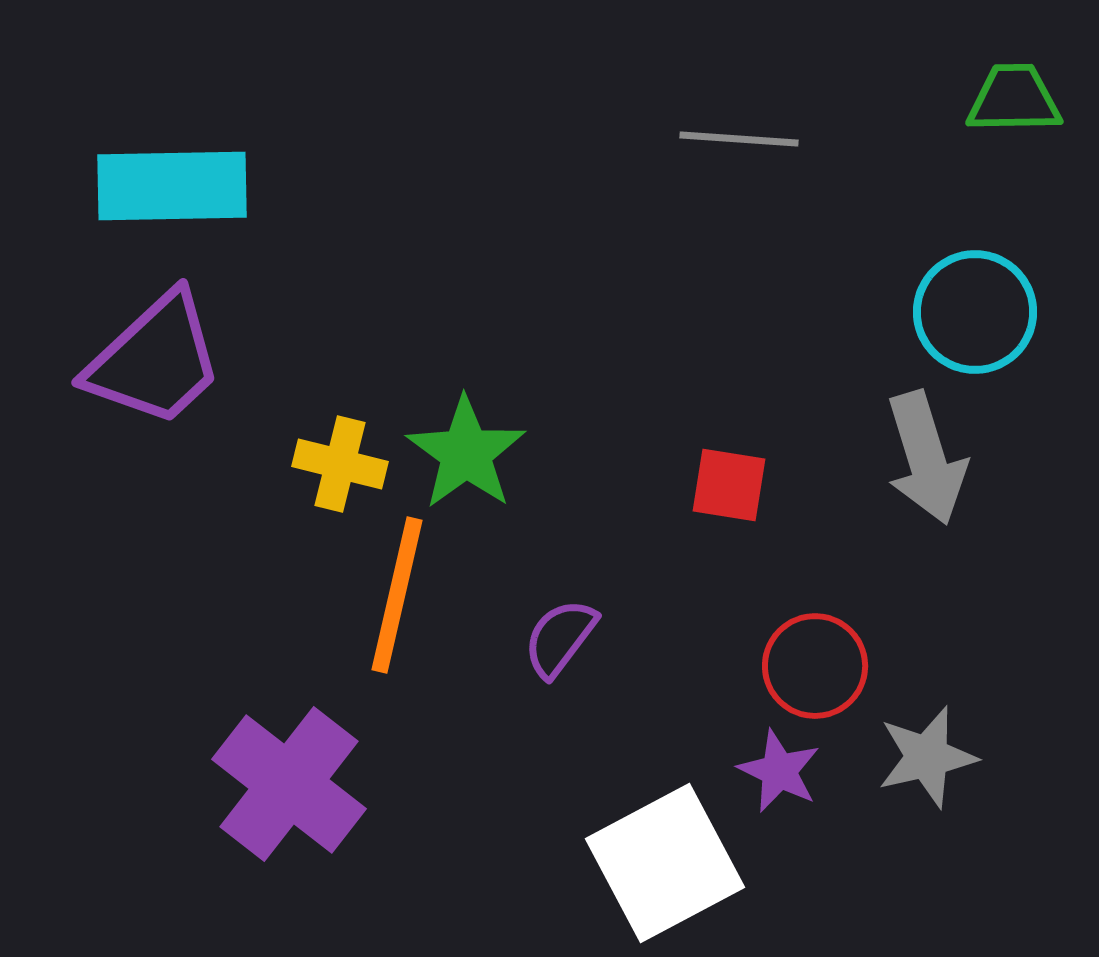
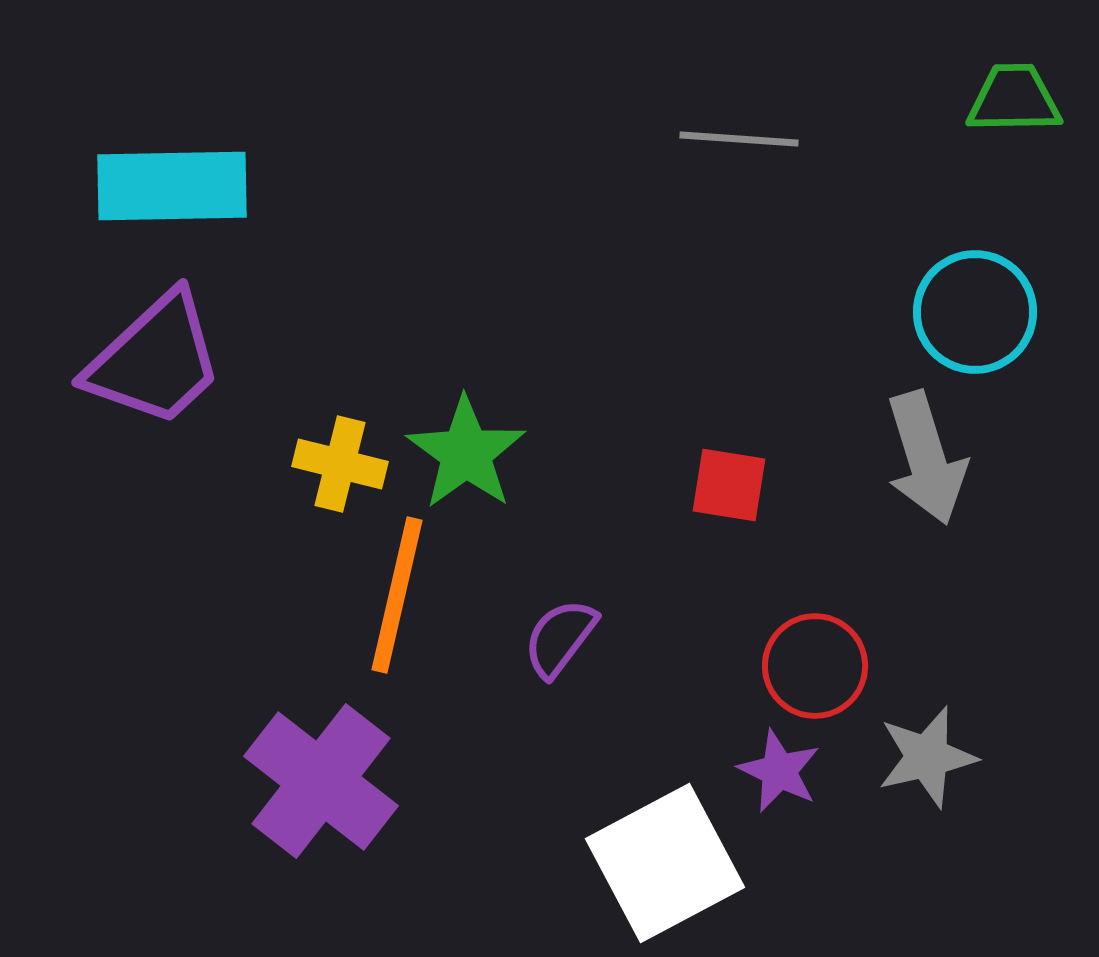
purple cross: moved 32 px right, 3 px up
